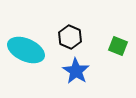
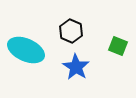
black hexagon: moved 1 px right, 6 px up
blue star: moved 4 px up
